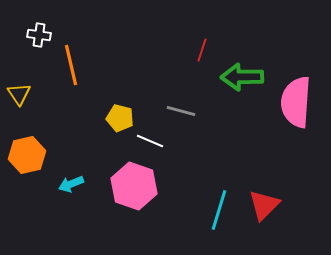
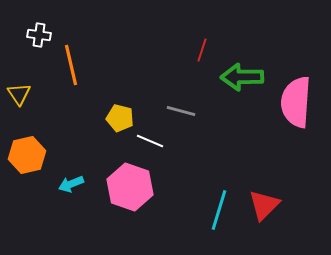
pink hexagon: moved 4 px left, 1 px down
